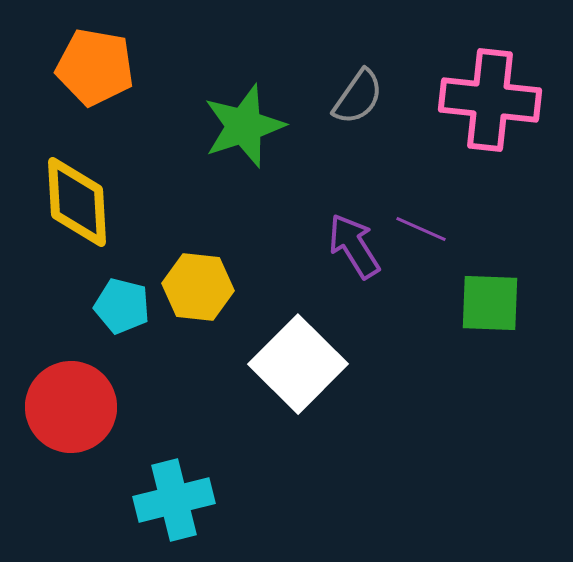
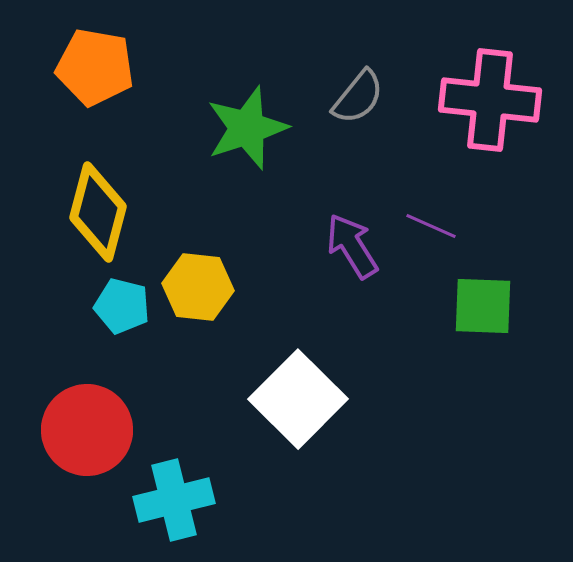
gray semicircle: rotated 4 degrees clockwise
green star: moved 3 px right, 2 px down
yellow diamond: moved 21 px right, 10 px down; rotated 18 degrees clockwise
purple line: moved 10 px right, 3 px up
purple arrow: moved 2 px left
green square: moved 7 px left, 3 px down
white square: moved 35 px down
red circle: moved 16 px right, 23 px down
